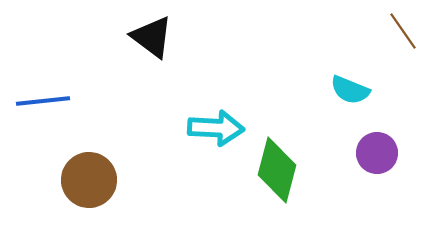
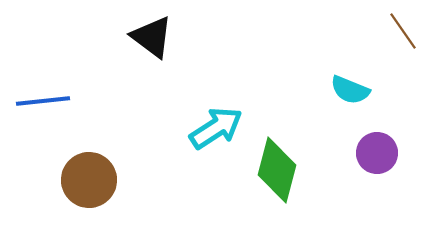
cyan arrow: rotated 36 degrees counterclockwise
